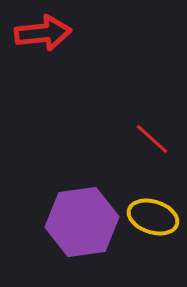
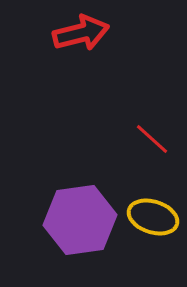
red arrow: moved 38 px right; rotated 8 degrees counterclockwise
purple hexagon: moved 2 px left, 2 px up
